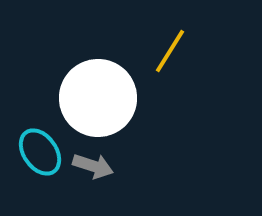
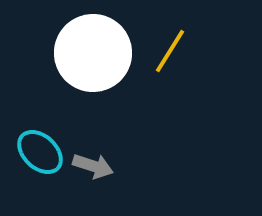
white circle: moved 5 px left, 45 px up
cyan ellipse: rotated 12 degrees counterclockwise
